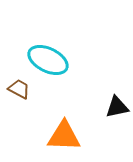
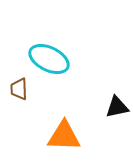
cyan ellipse: moved 1 px right, 1 px up
brown trapezoid: rotated 120 degrees counterclockwise
